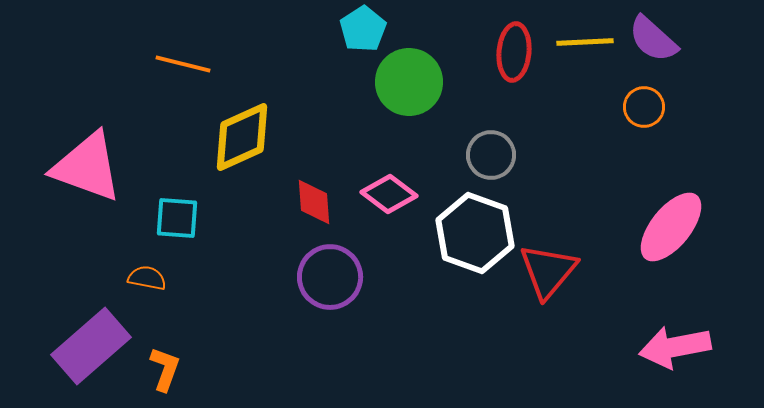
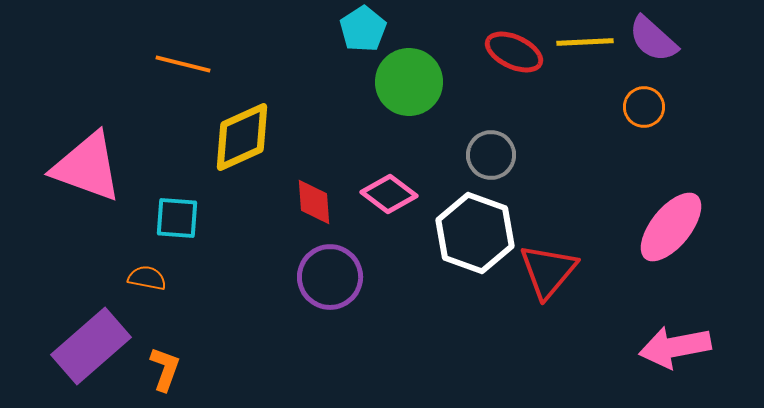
red ellipse: rotated 70 degrees counterclockwise
